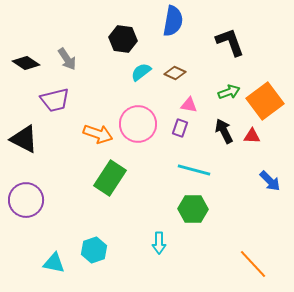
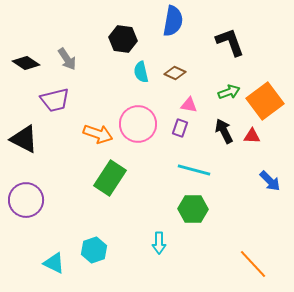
cyan semicircle: rotated 65 degrees counterclockwise
cyan triangle: rotated 15 degrees clockwise
